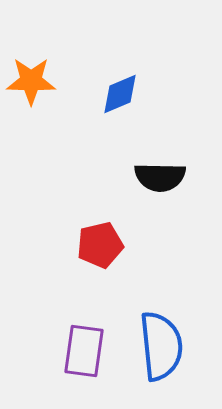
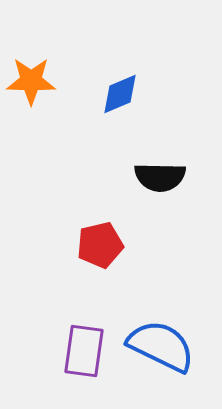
blue semicircle: rotated 58 degrees counterclockwise
